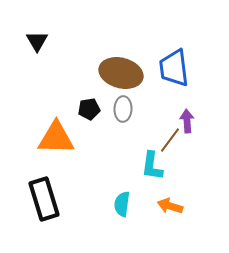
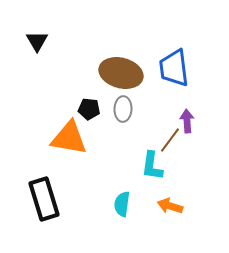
black pentagon: rotated 15 degrees clockwise
orange triangle: moved 13 px right; rotated 9 degrees clockwise
